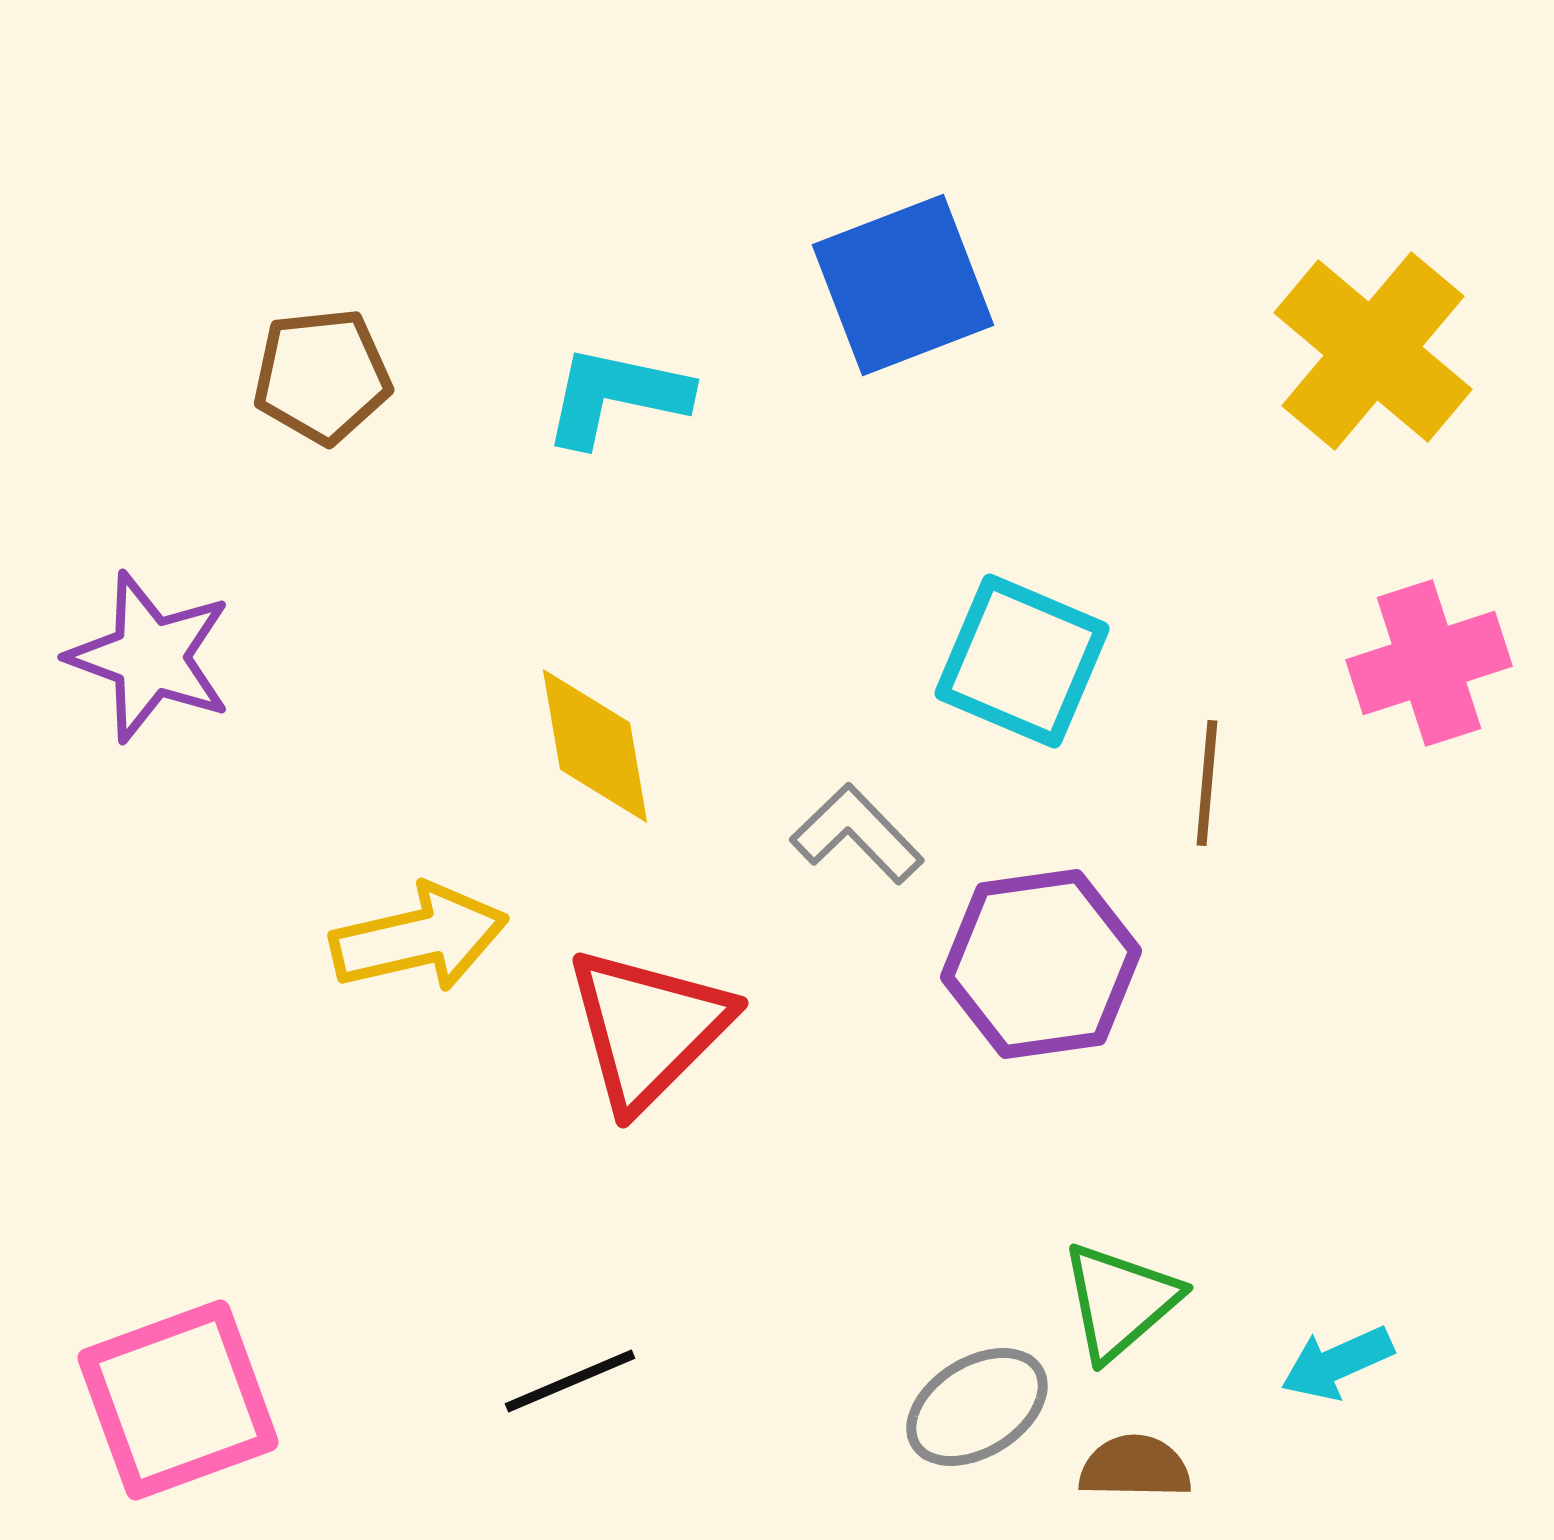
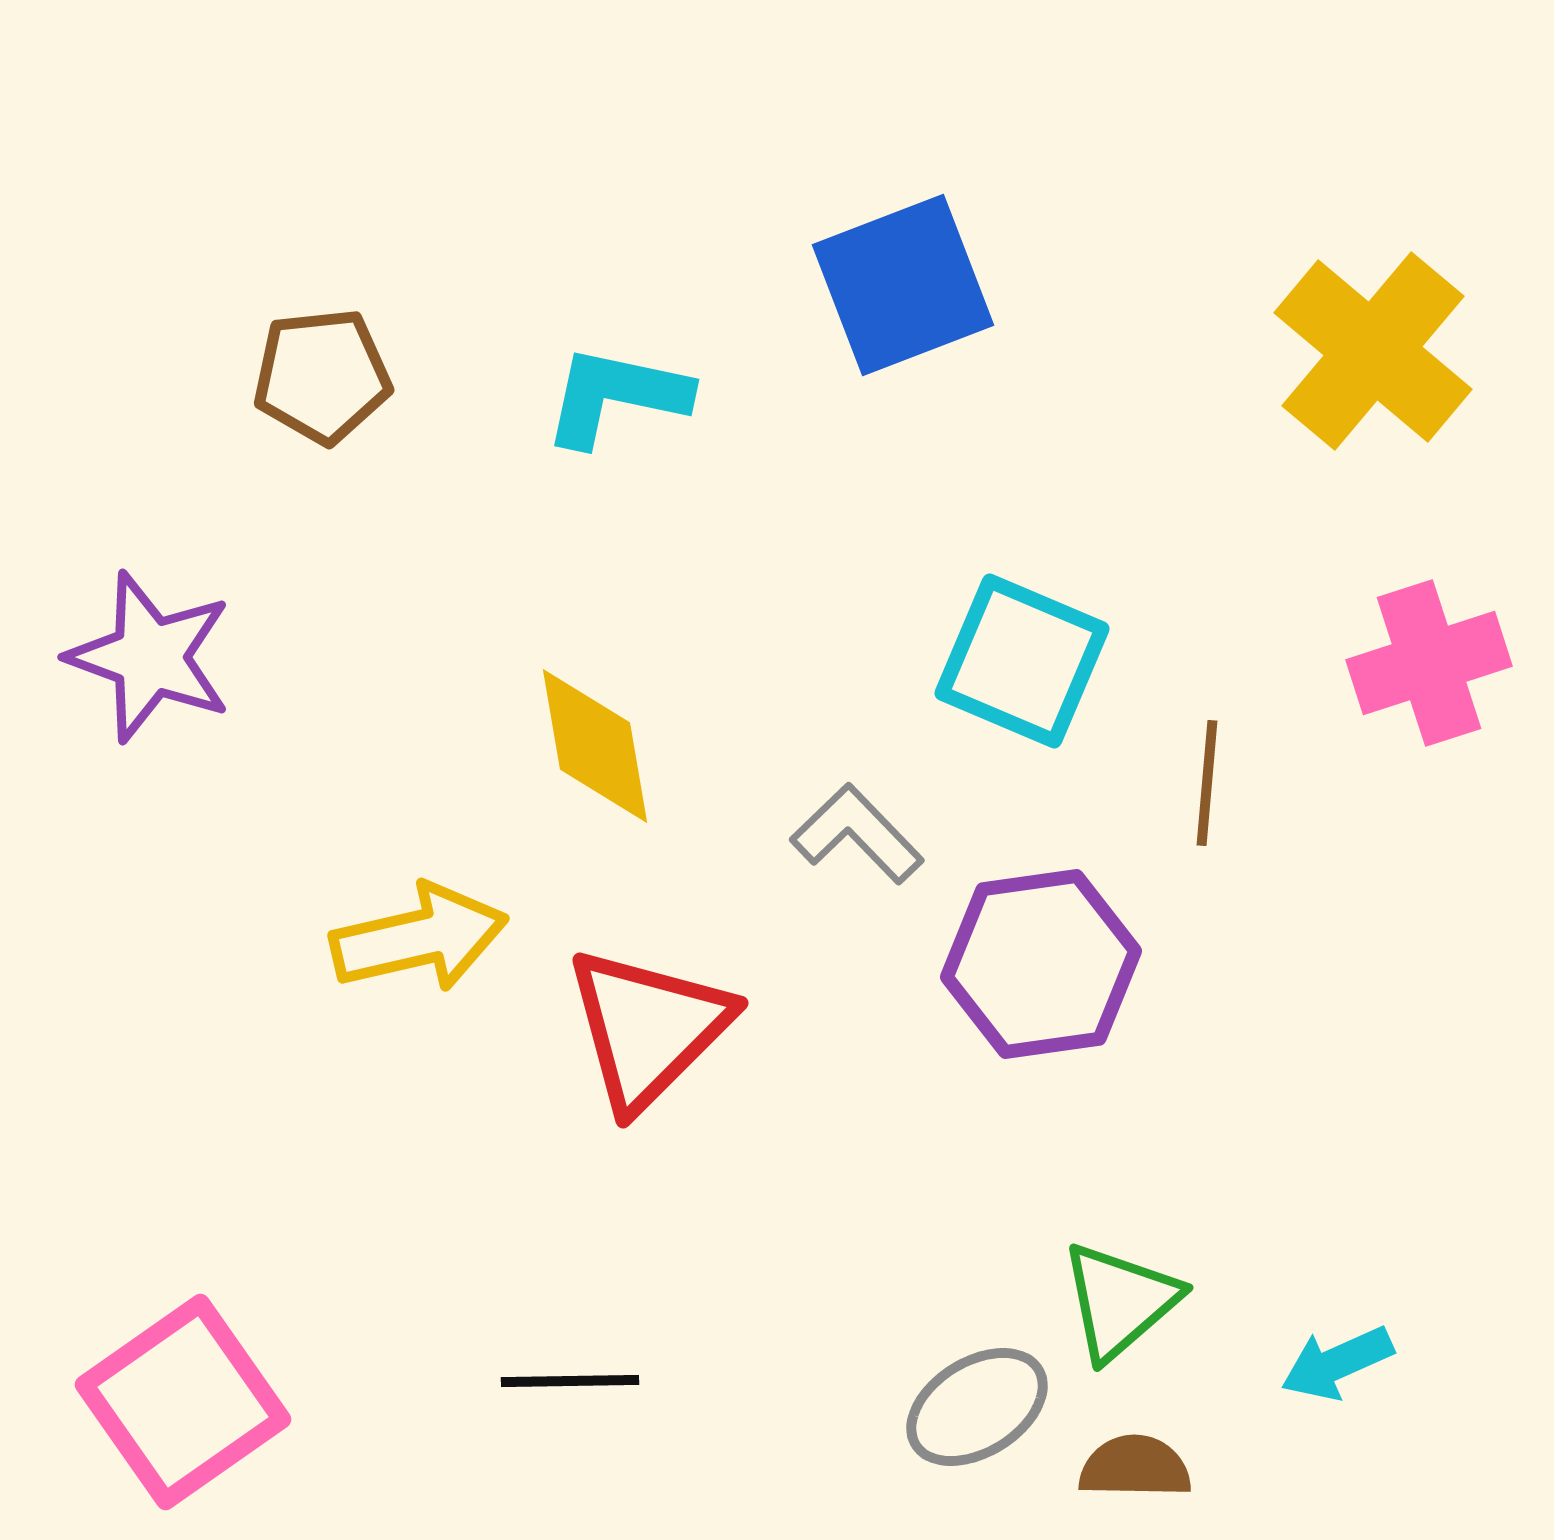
black line: rotated 22 degrees clockwise
pink square: moved 5 px right, 2 px down; rotated 15 degrees counterclockwise
